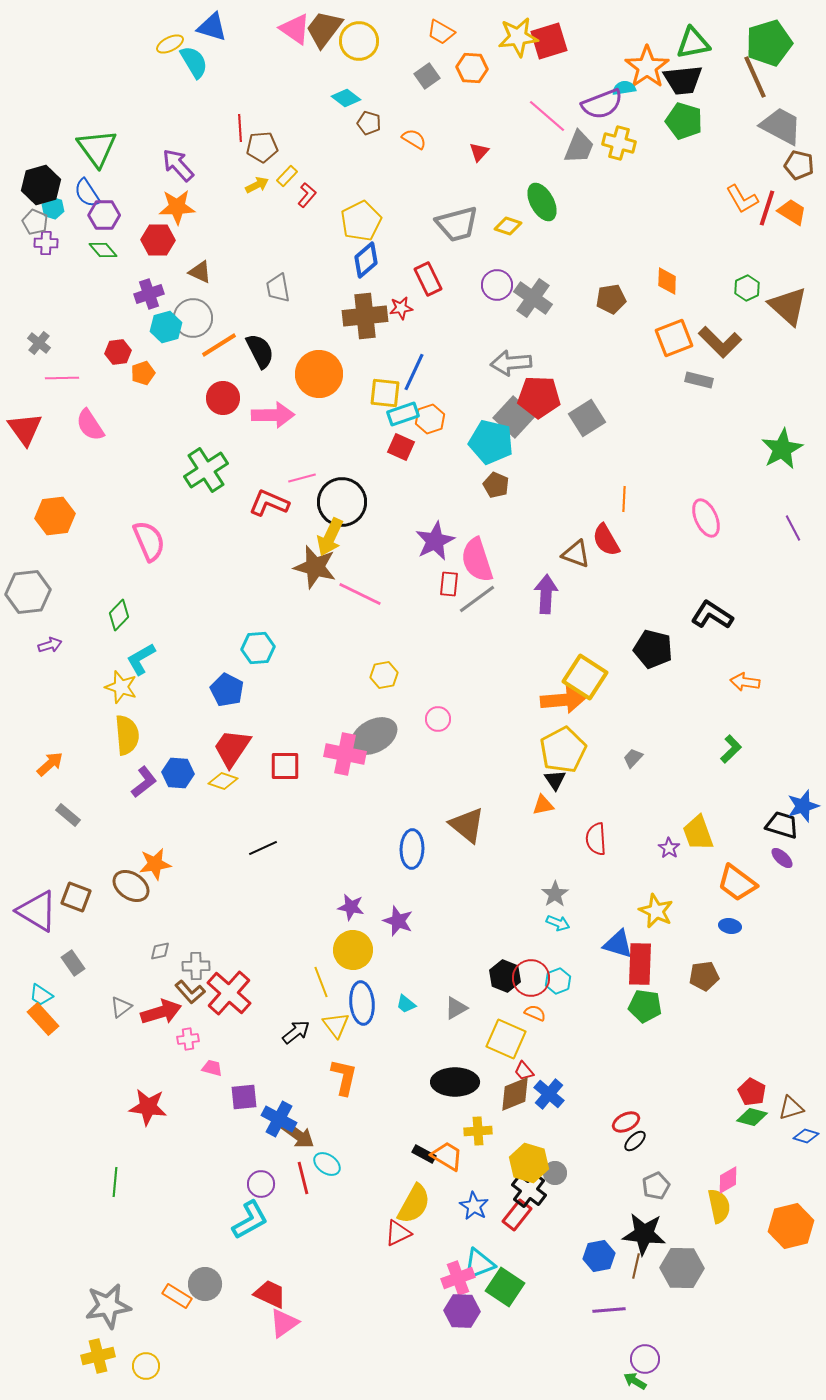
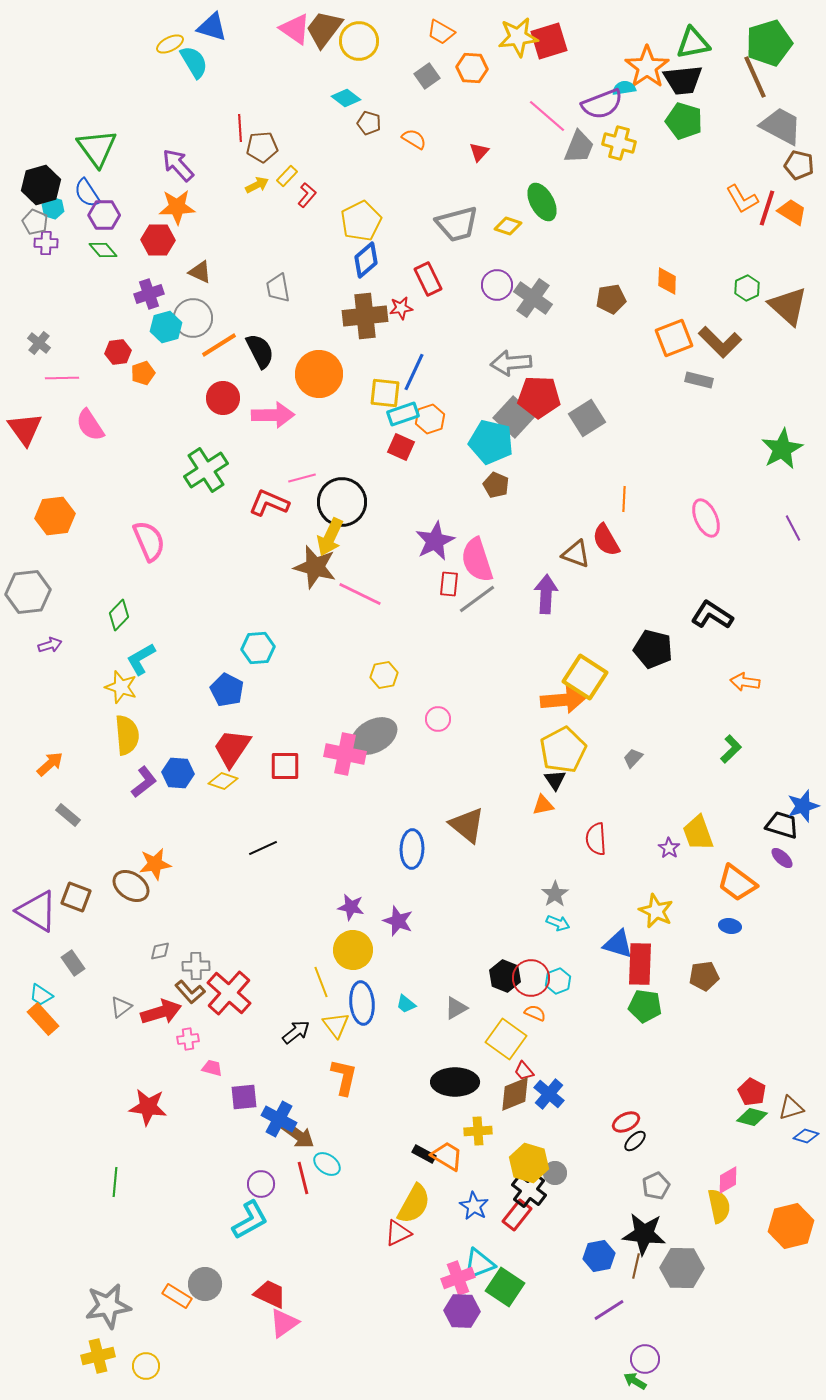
yellow square at (506, 1039): rotated 12 degrees clockwise
purple line at (609, 1310): rotated 28 degrees counterclockwise
